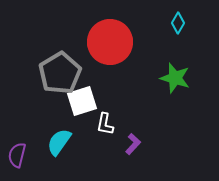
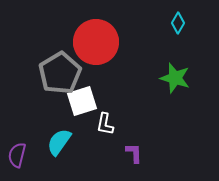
red circle: moved 14 px left
purple L-shape: moved 1 px right, 9 px down; rotated 45 degrees counterclockwise
